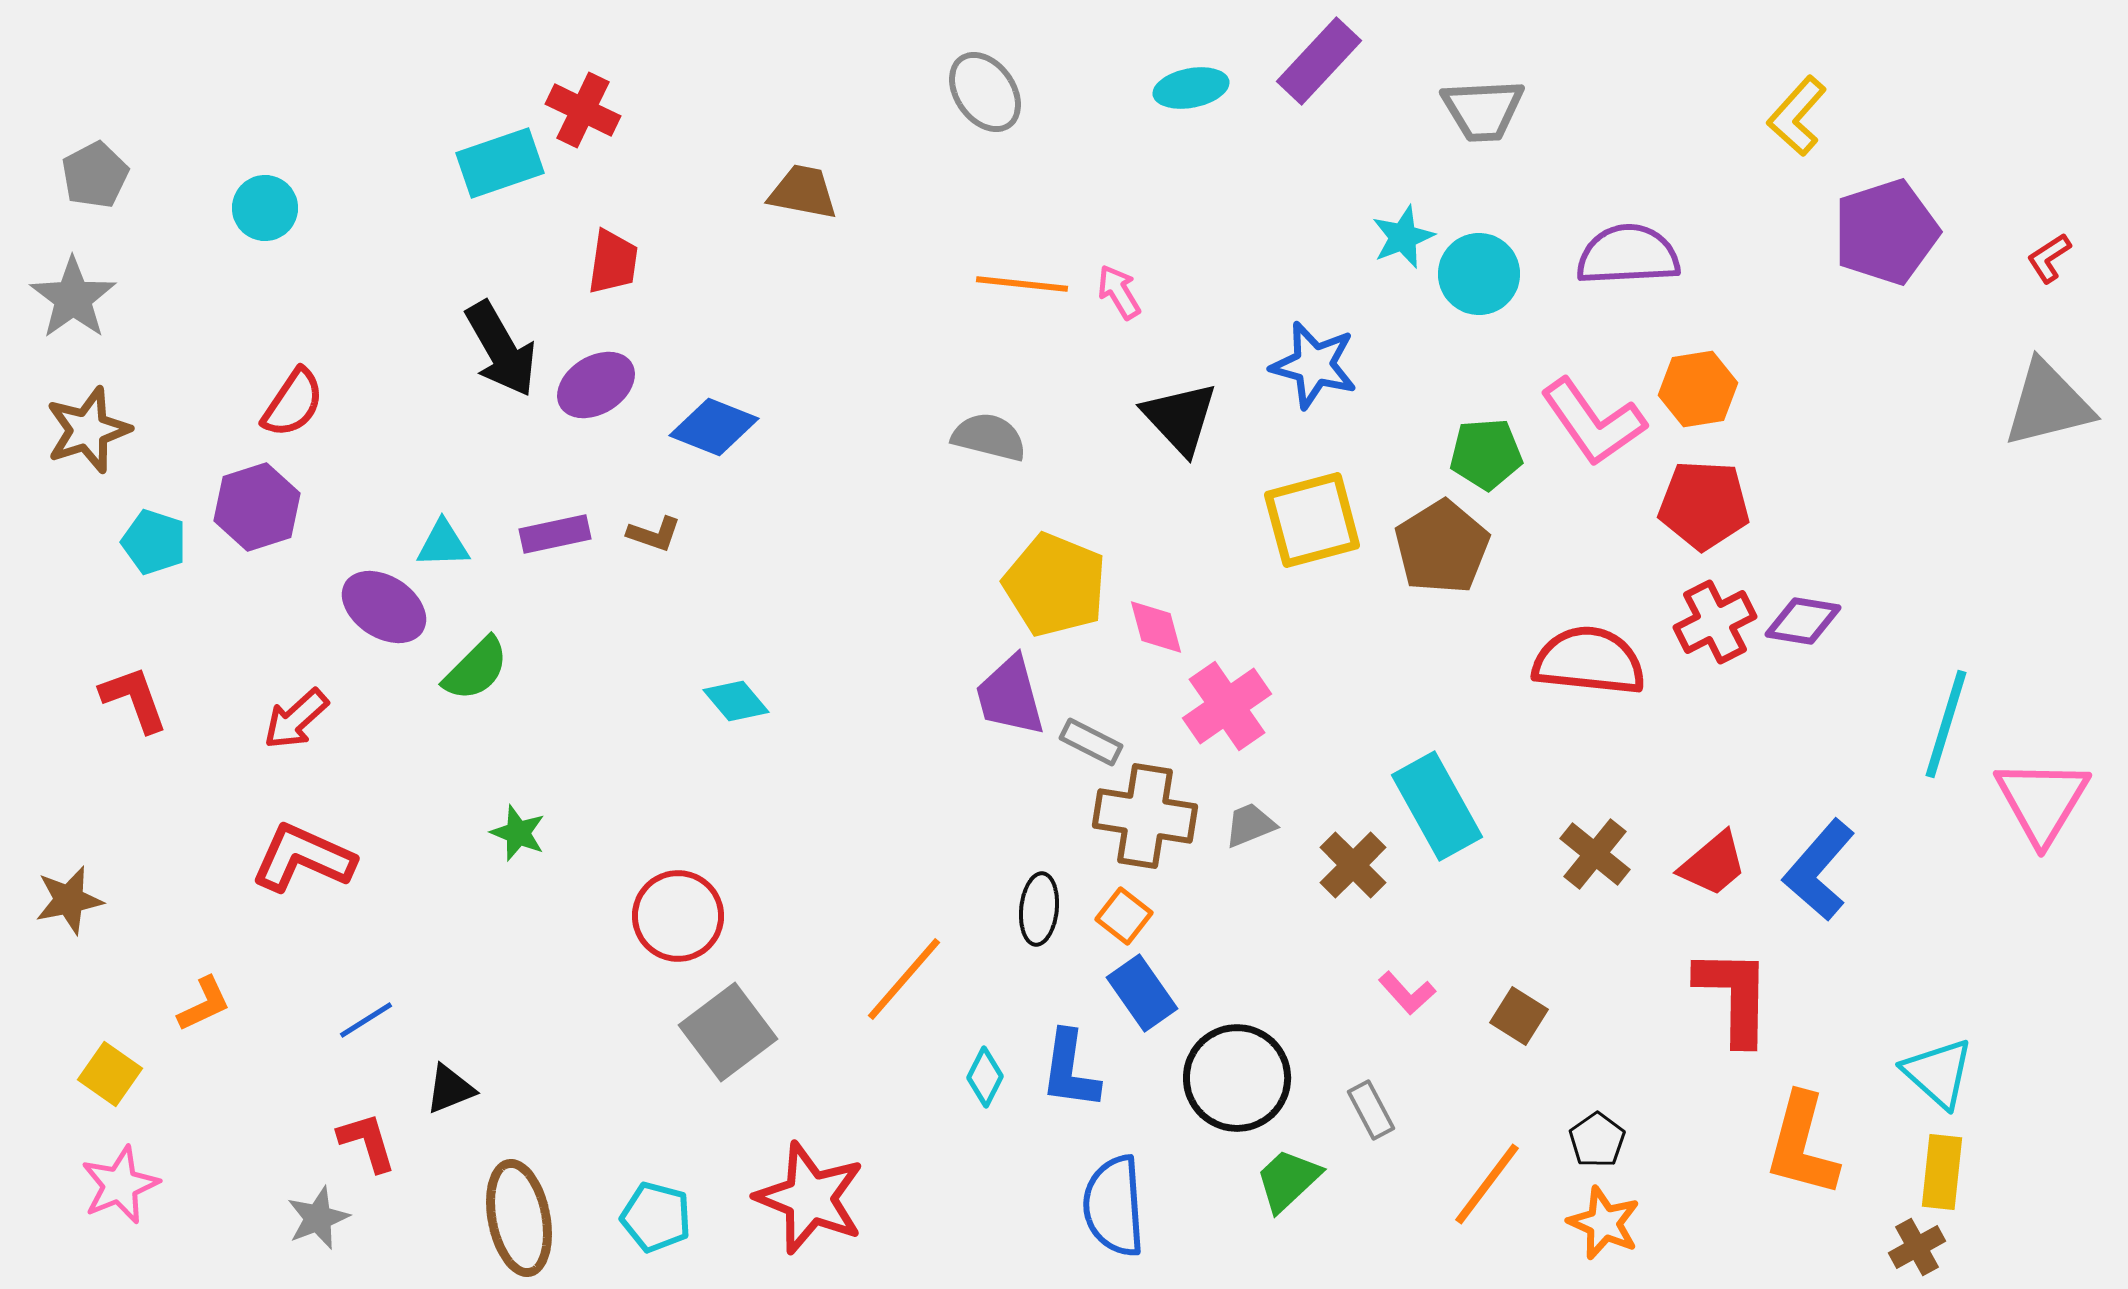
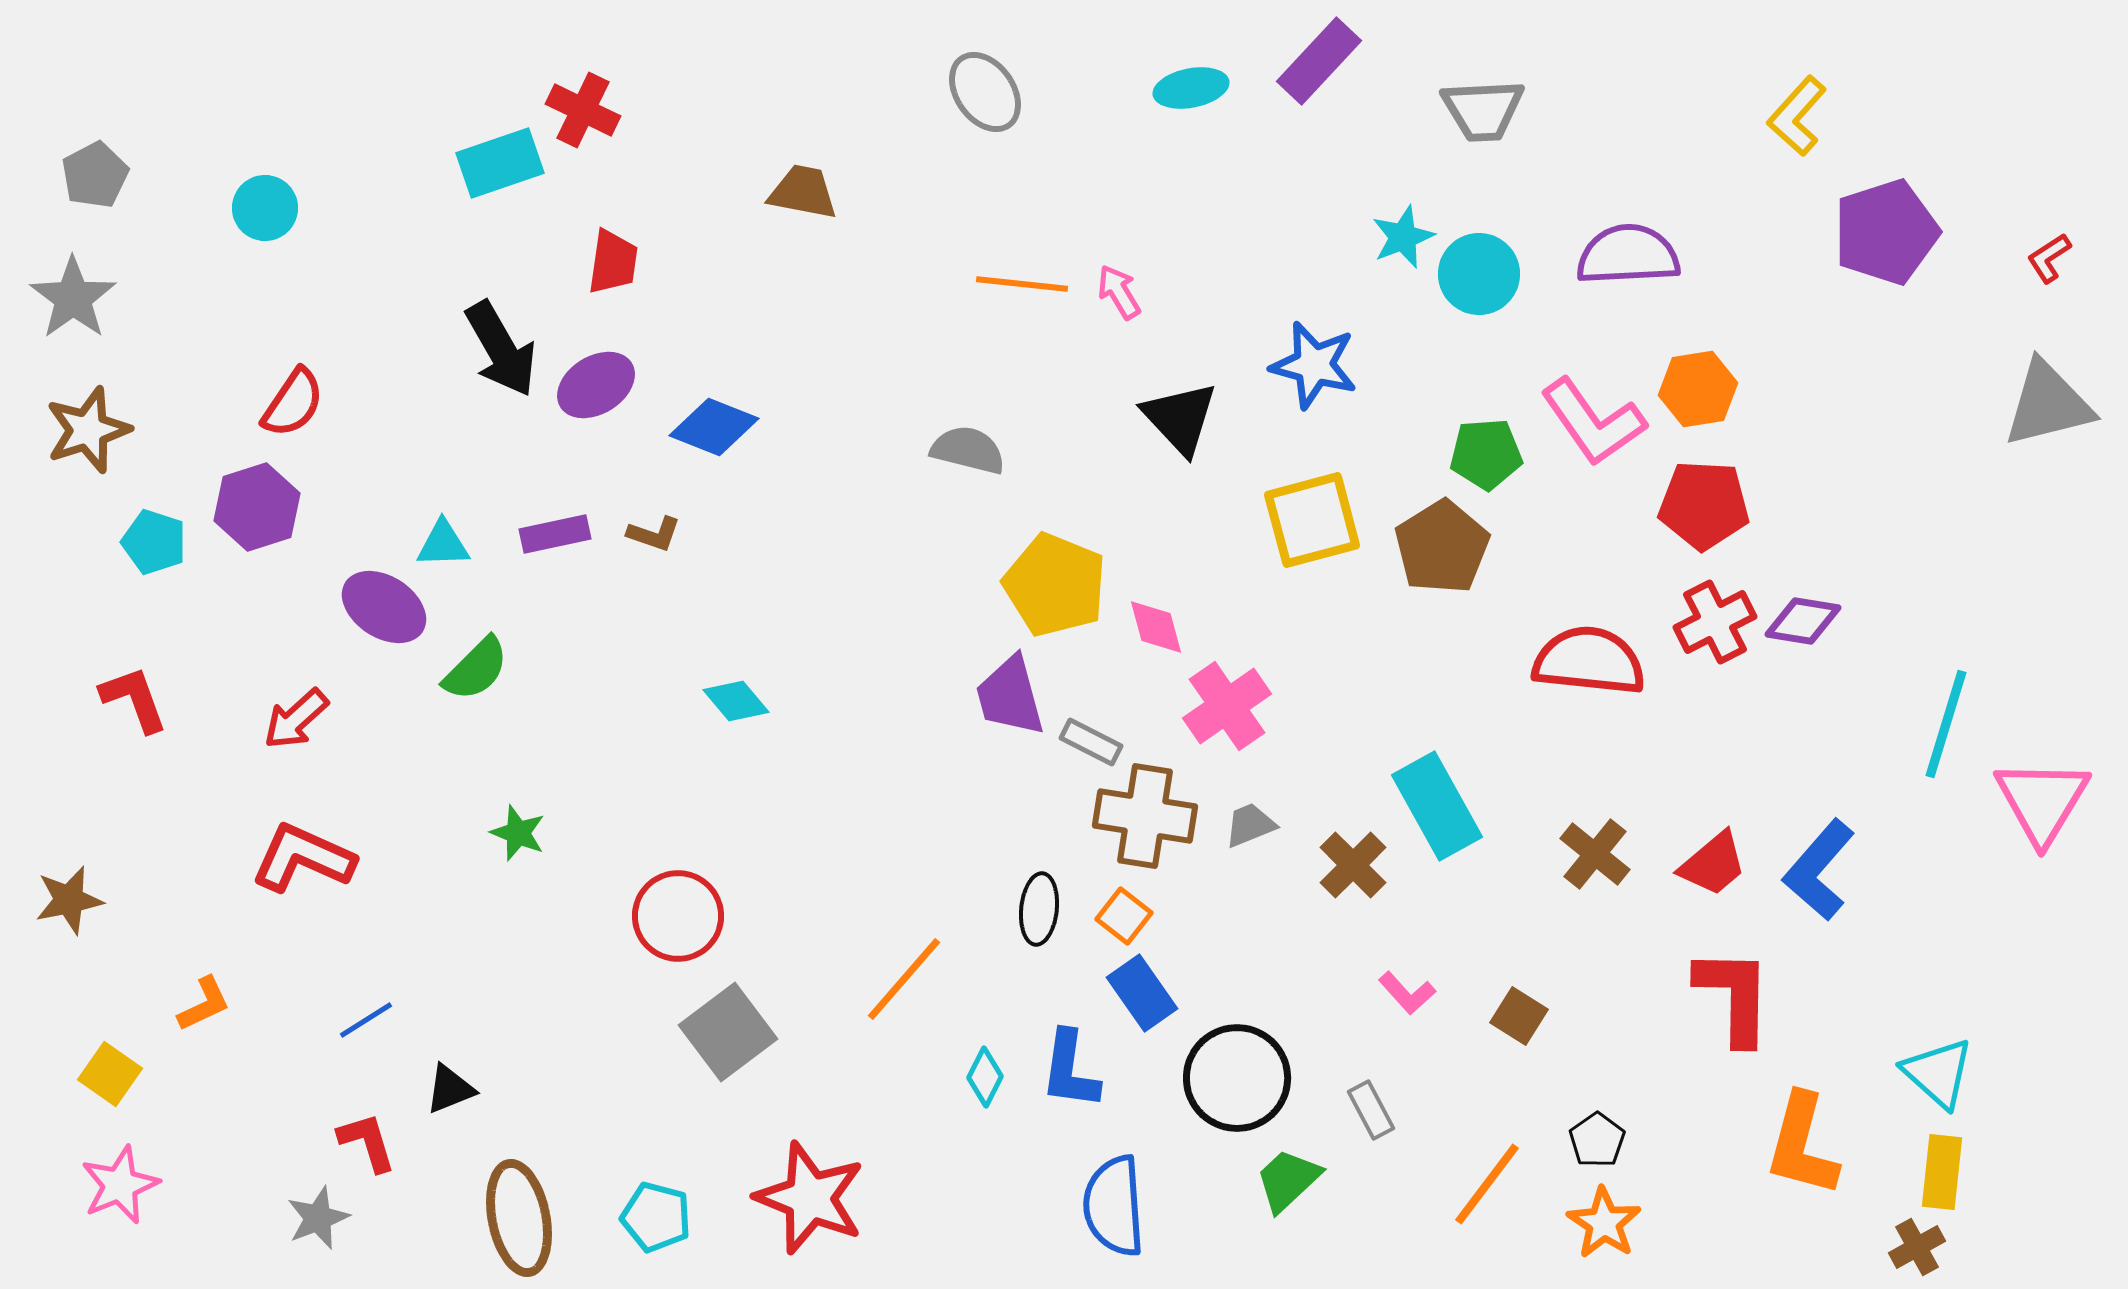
gray semicircle at (989, 437): moved 21 px left, 13 px down
orange star at (1604, 1223): rotated 10 degrees clockwise
